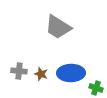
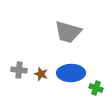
gray trapezoid: moved 10 px right, 5 px down; rotated 16 degrees counterclockwise
gray cross: moved 1 px up
